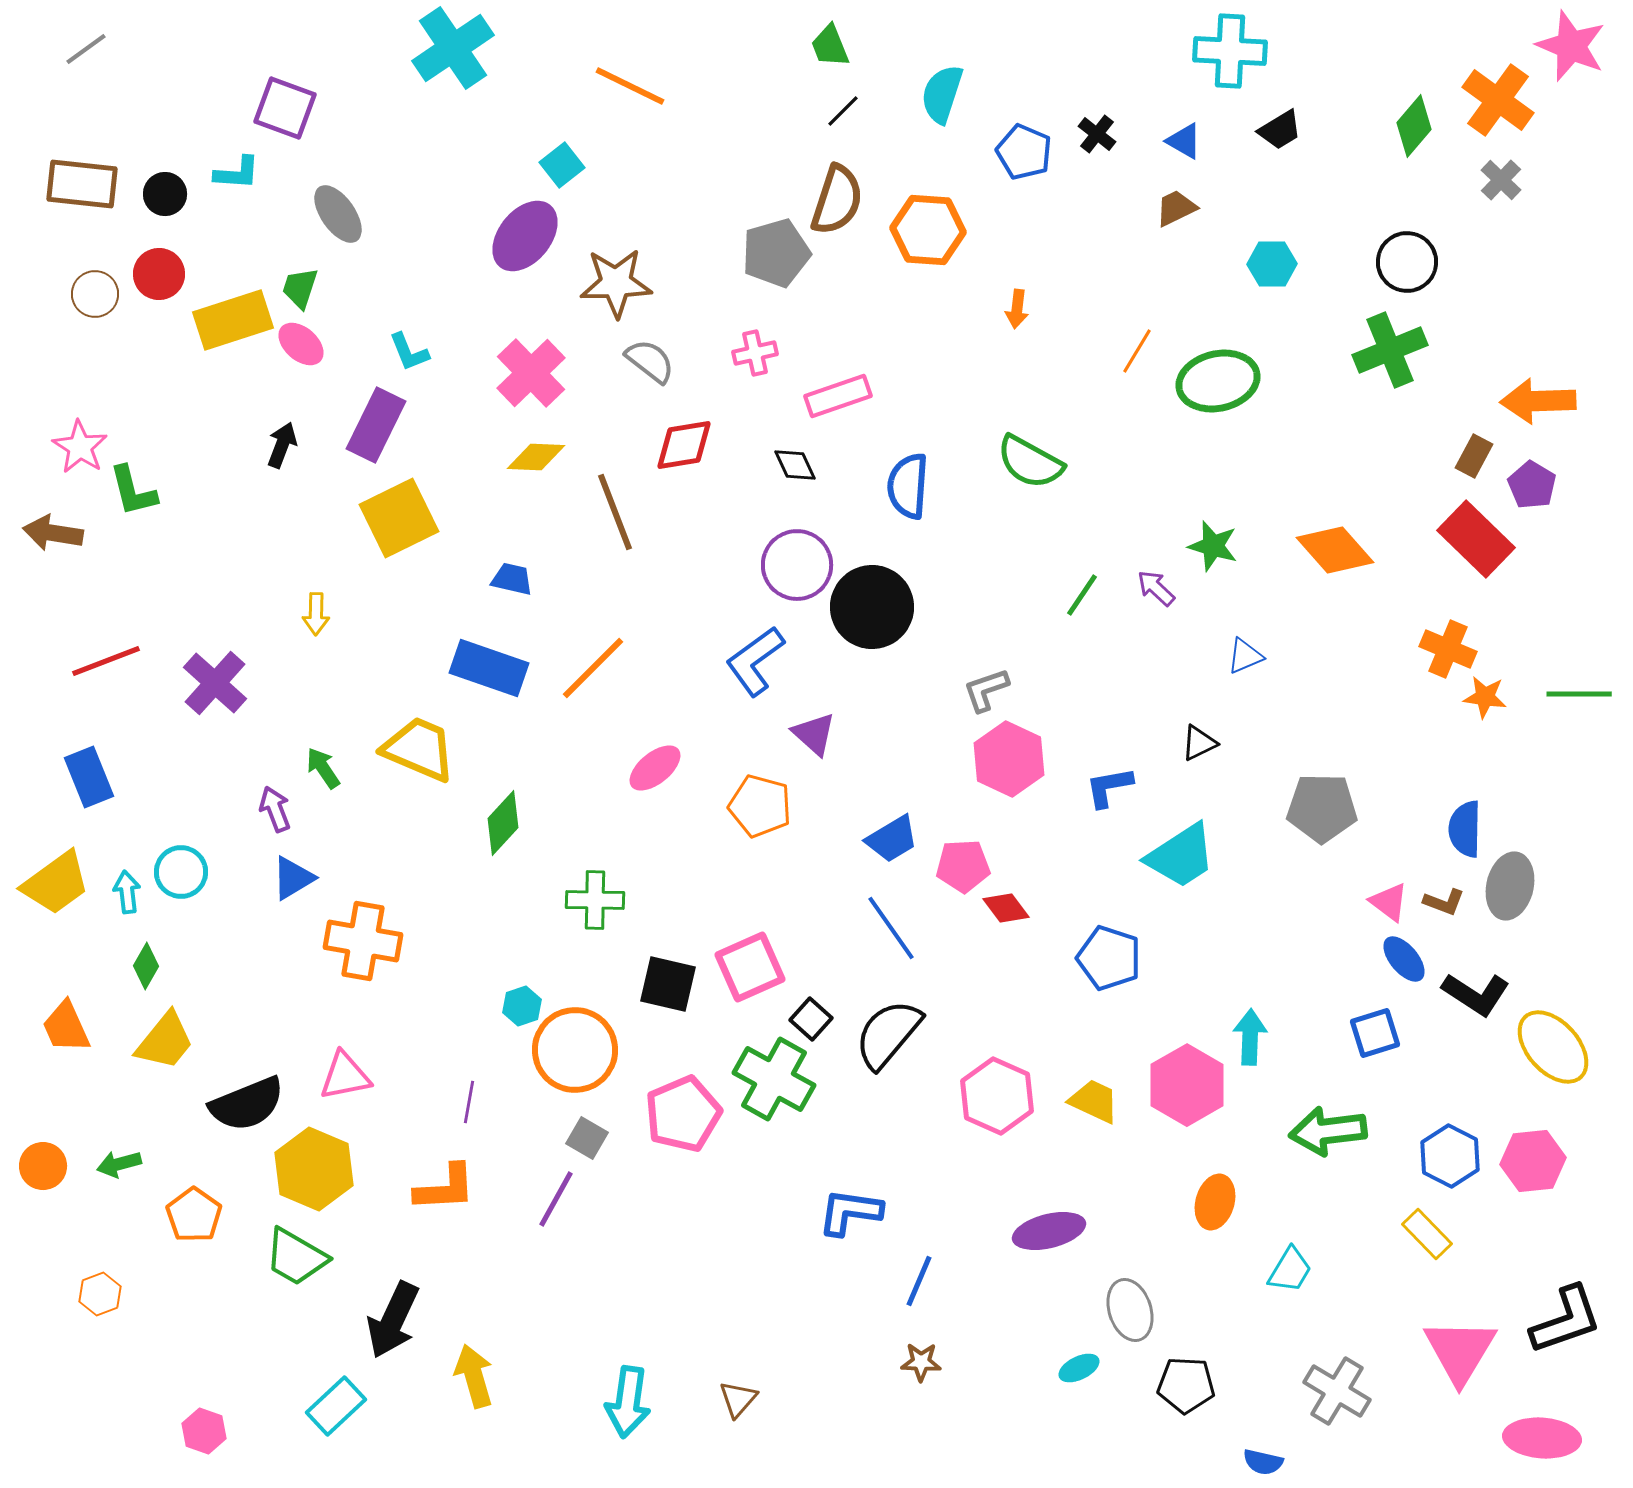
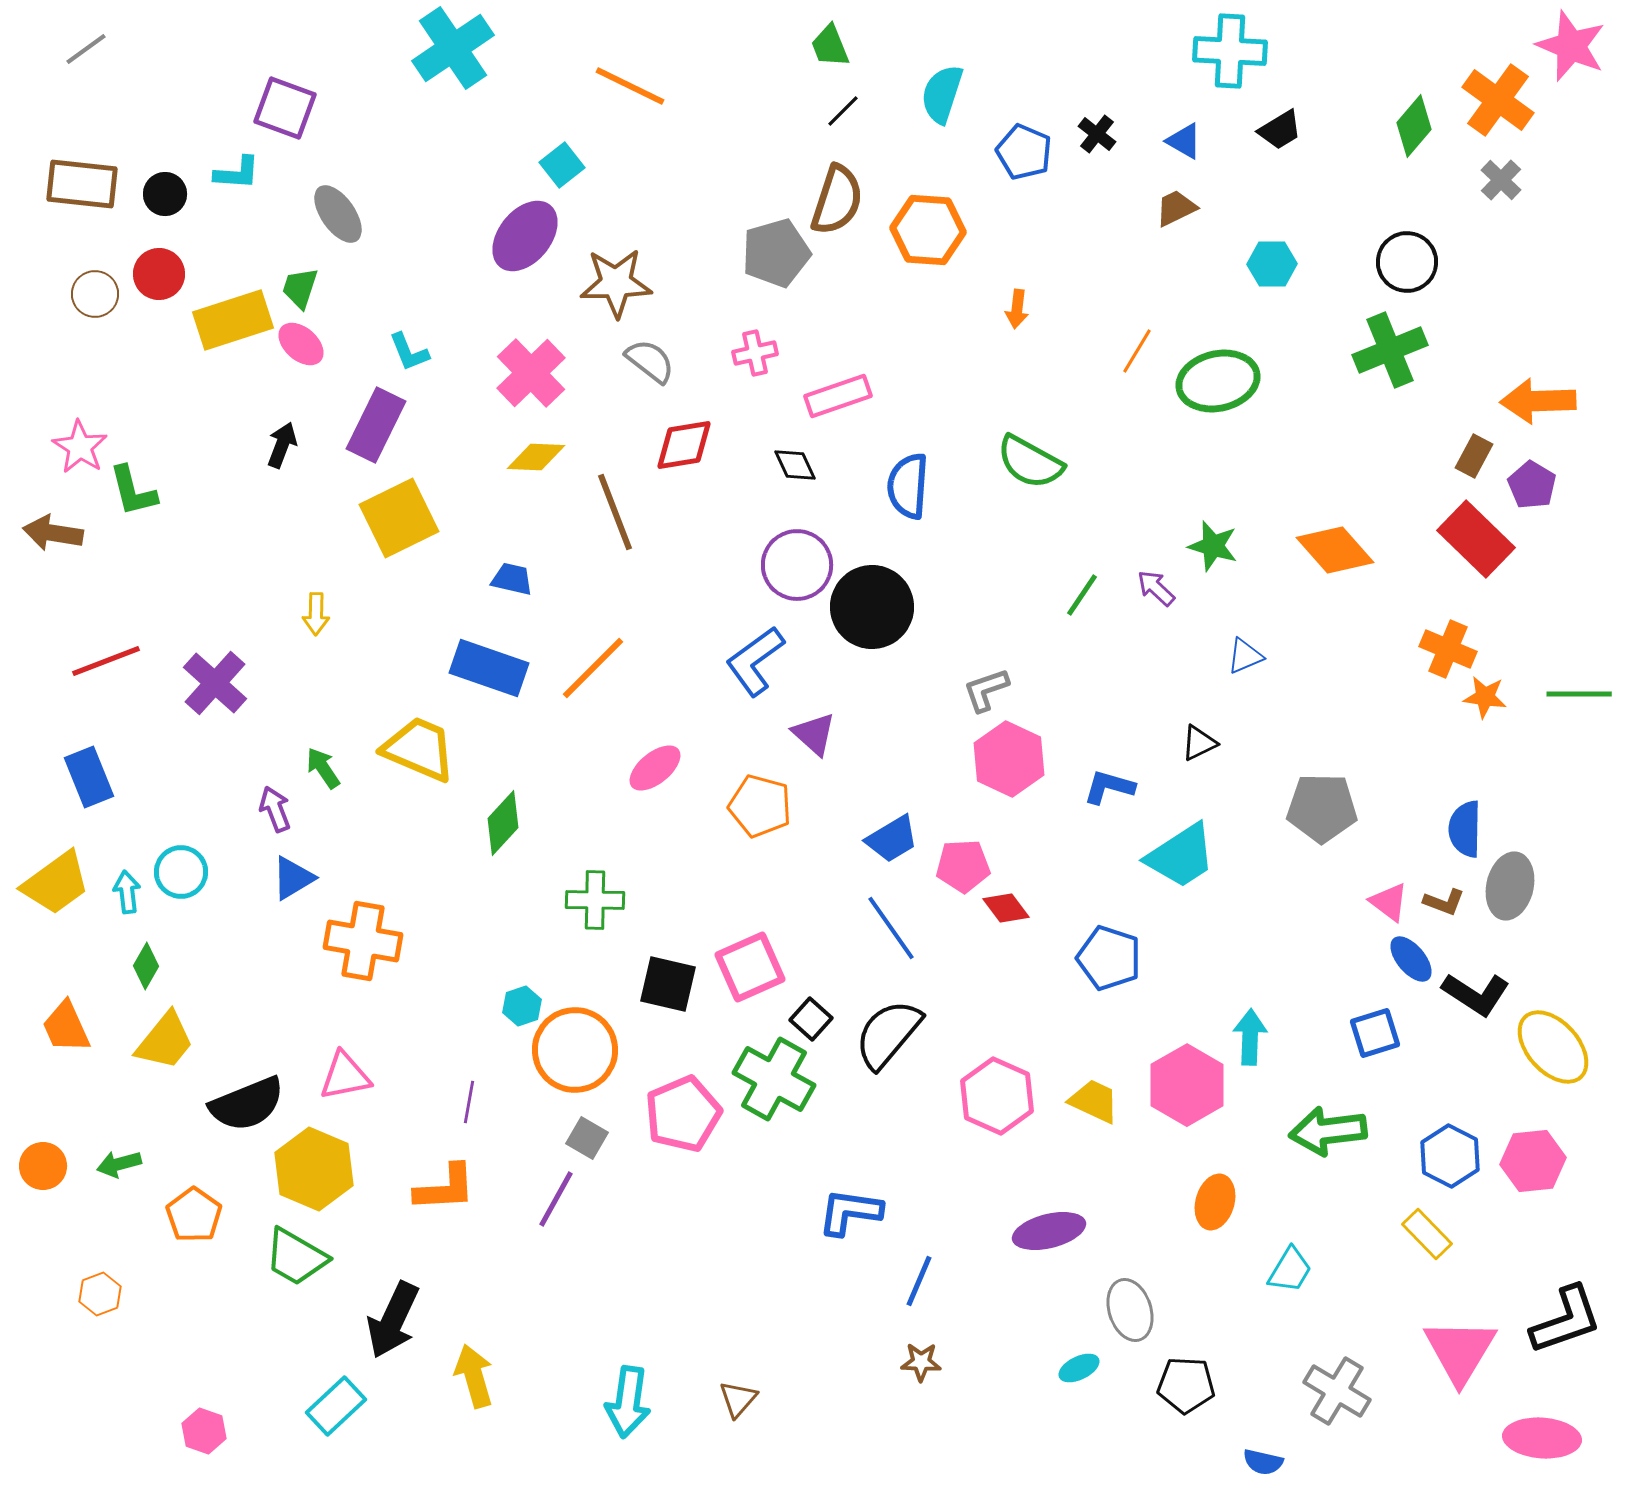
blue L-shape at (1109, 787): rotated 26 degrees clockwise
blue ellipse at (1404, 959): moved 7 px right
